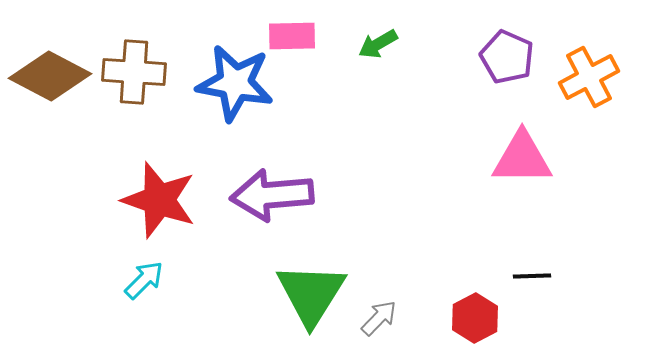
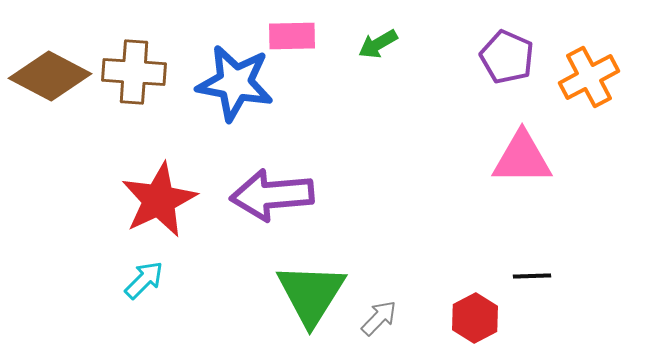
red star: rotated 28 degrees clockwise
